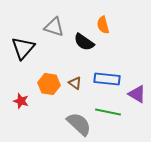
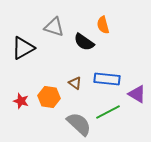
black triangle: rotated 20 degrees clockwise
orange hexagon: moved 13 px down
green line: rotated 40 degrees counterclockwise
